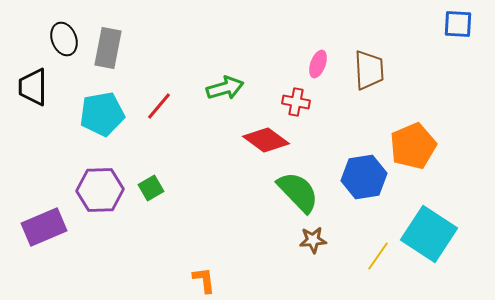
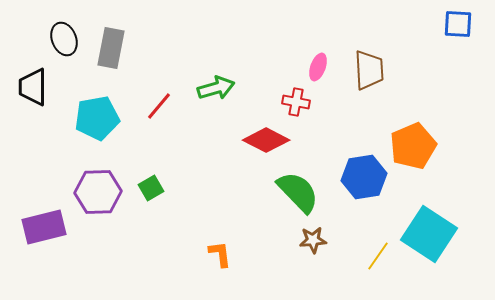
gray rectangle: moved 3 px right
pink ellipse: moved 3 px down
green arrow: moved 9 px left
cyan pentagon: moved 5 px left, 4 px down
red diamond: rotated 9 degrees counterclockwise
purple hexagon: moved 2 px left, 2 px down
purple rectangle: rotated 9 degrees clockwise
orange L-shape: moved 16 px right, 26 px up
